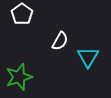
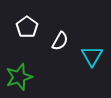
white pentagon: moved 5 px right, 13 px down
cyan triangle: moved 4 px right, 1 px up
